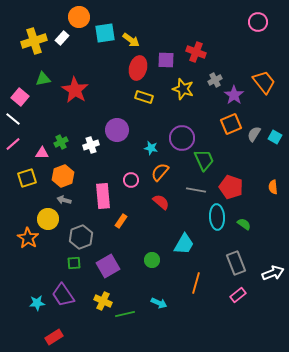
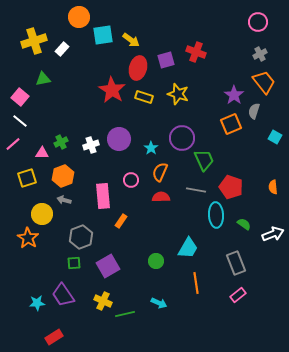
cyan square at (105, 33): moved 2 px left, 2 px down
white rectangle at (62, 38): moved 11 px down
purple square at (166, 60): rotated 18 degrees counterclockwise
gray cross at (215, 80): moved 45 px right, 26 px up
yellow star at (183, 89): moved 5 px left, 5 px down
red star at (75, 90): moved 37 px right
white line at (13, 119): moved 7 px right, 2 px down
purple circle at (117, 130): moved 2 px right, 9 px down
gray semicircle at (254, 134): moved 23 px up; rotated 14 degrees counterclockwise
cyan star at (151, 148): rotated 24 degrees clockwise
orange semicircle at (160, 172): rotated 18 degrees counterclockwise
red semicircle at (161, 202): moved 5 px up; rotated 42 degrees counterclockwise
cyan ellipse at (217, 217): moved 1 px left, 2 px up
yellow circle at (48, 219): moved 6 px left, 5 px up
cyan trapezoid at (184, 244): moved 4 px right, 4 px down
green circle at (152, 260): moved 4 px right, 1 px down
white arrow at (273, 273): moved 39 px up
orange line at (196, 283): rotated 25 degrees counterclockwise
